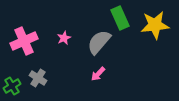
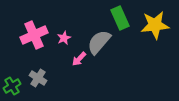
pink cross: moved 10 px right, 6 px up
pink arrow: moved 19 px left, 15 px up
